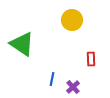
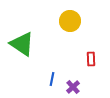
yellow circle: moved 2 px left, 1 px down
